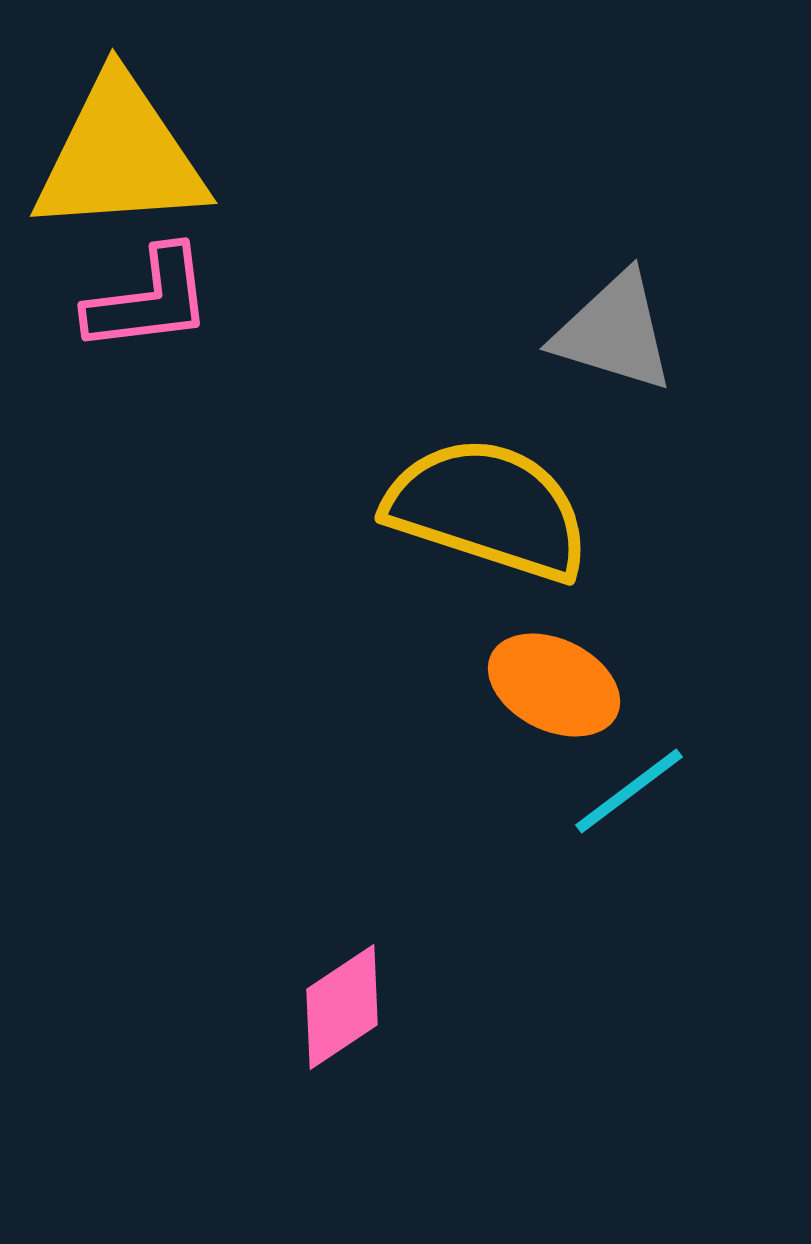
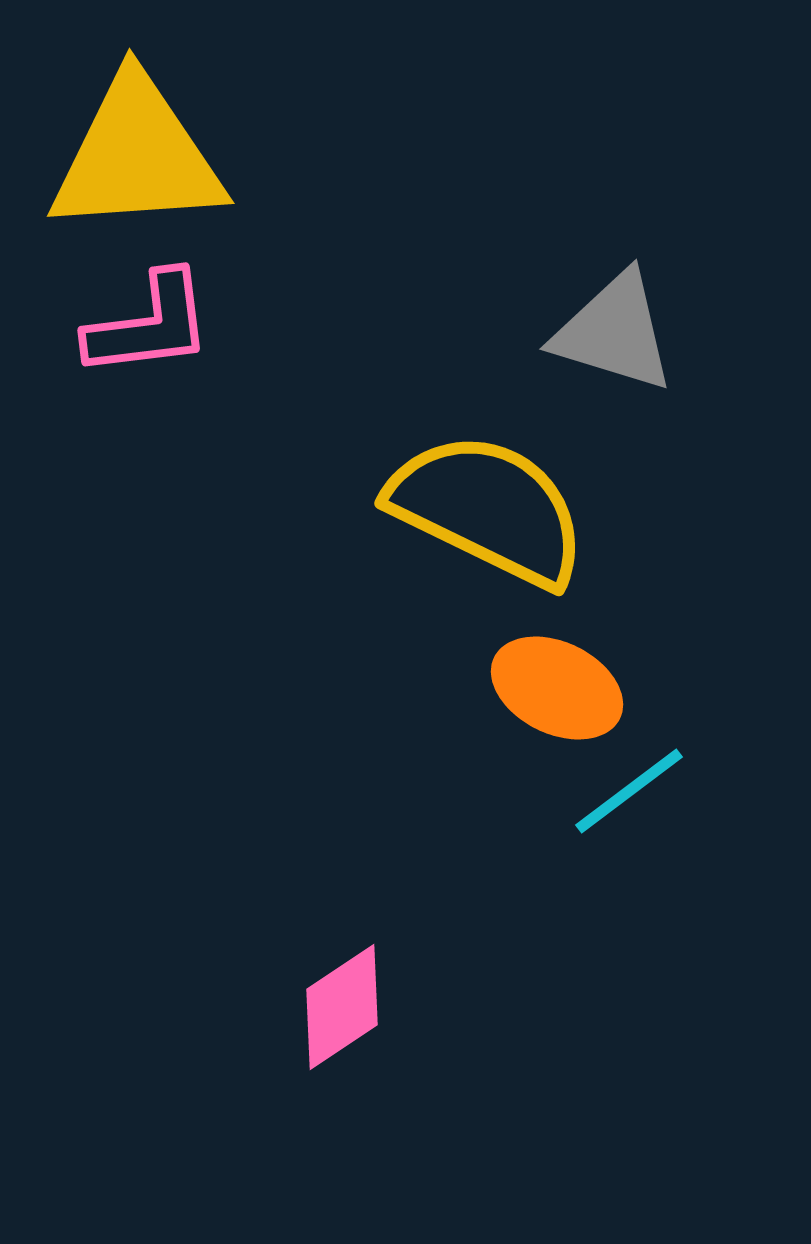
yellow triangle: moved 17 px right
pink L-shape: moved 25 px down
yellow semicircle: rotated 8 degrees clockwise
orange ellipse: moved 3 px right, 3 px down
